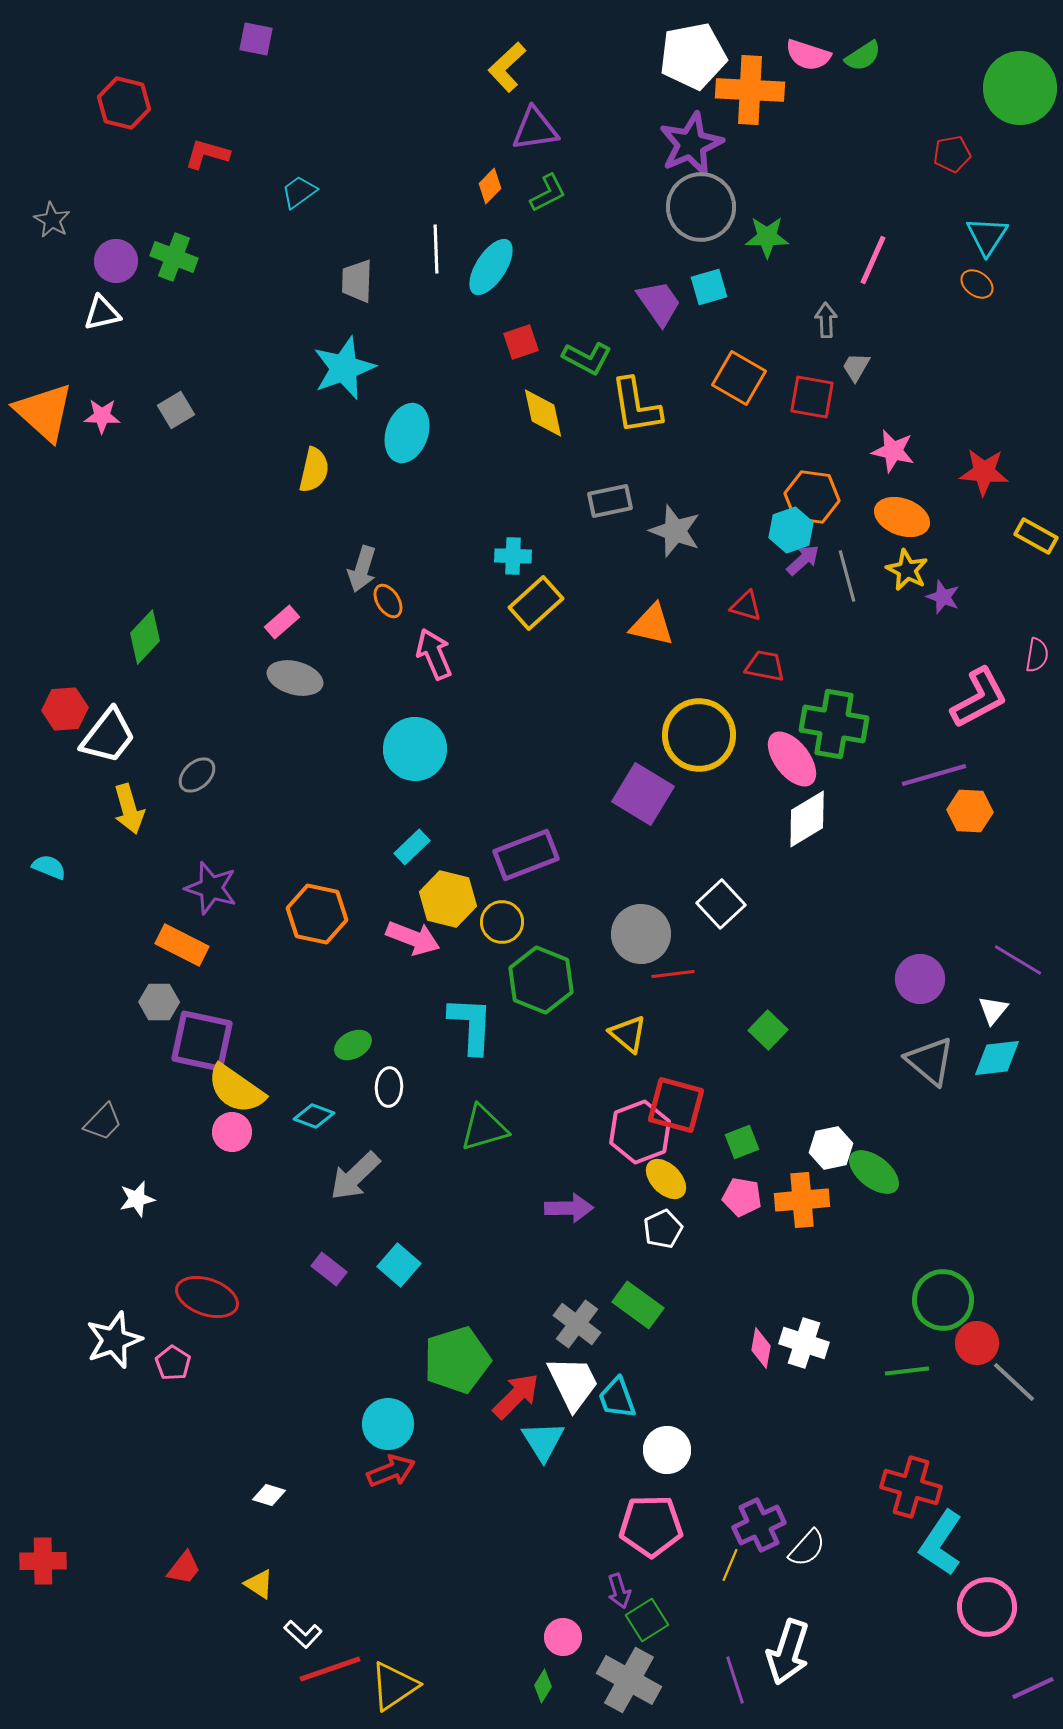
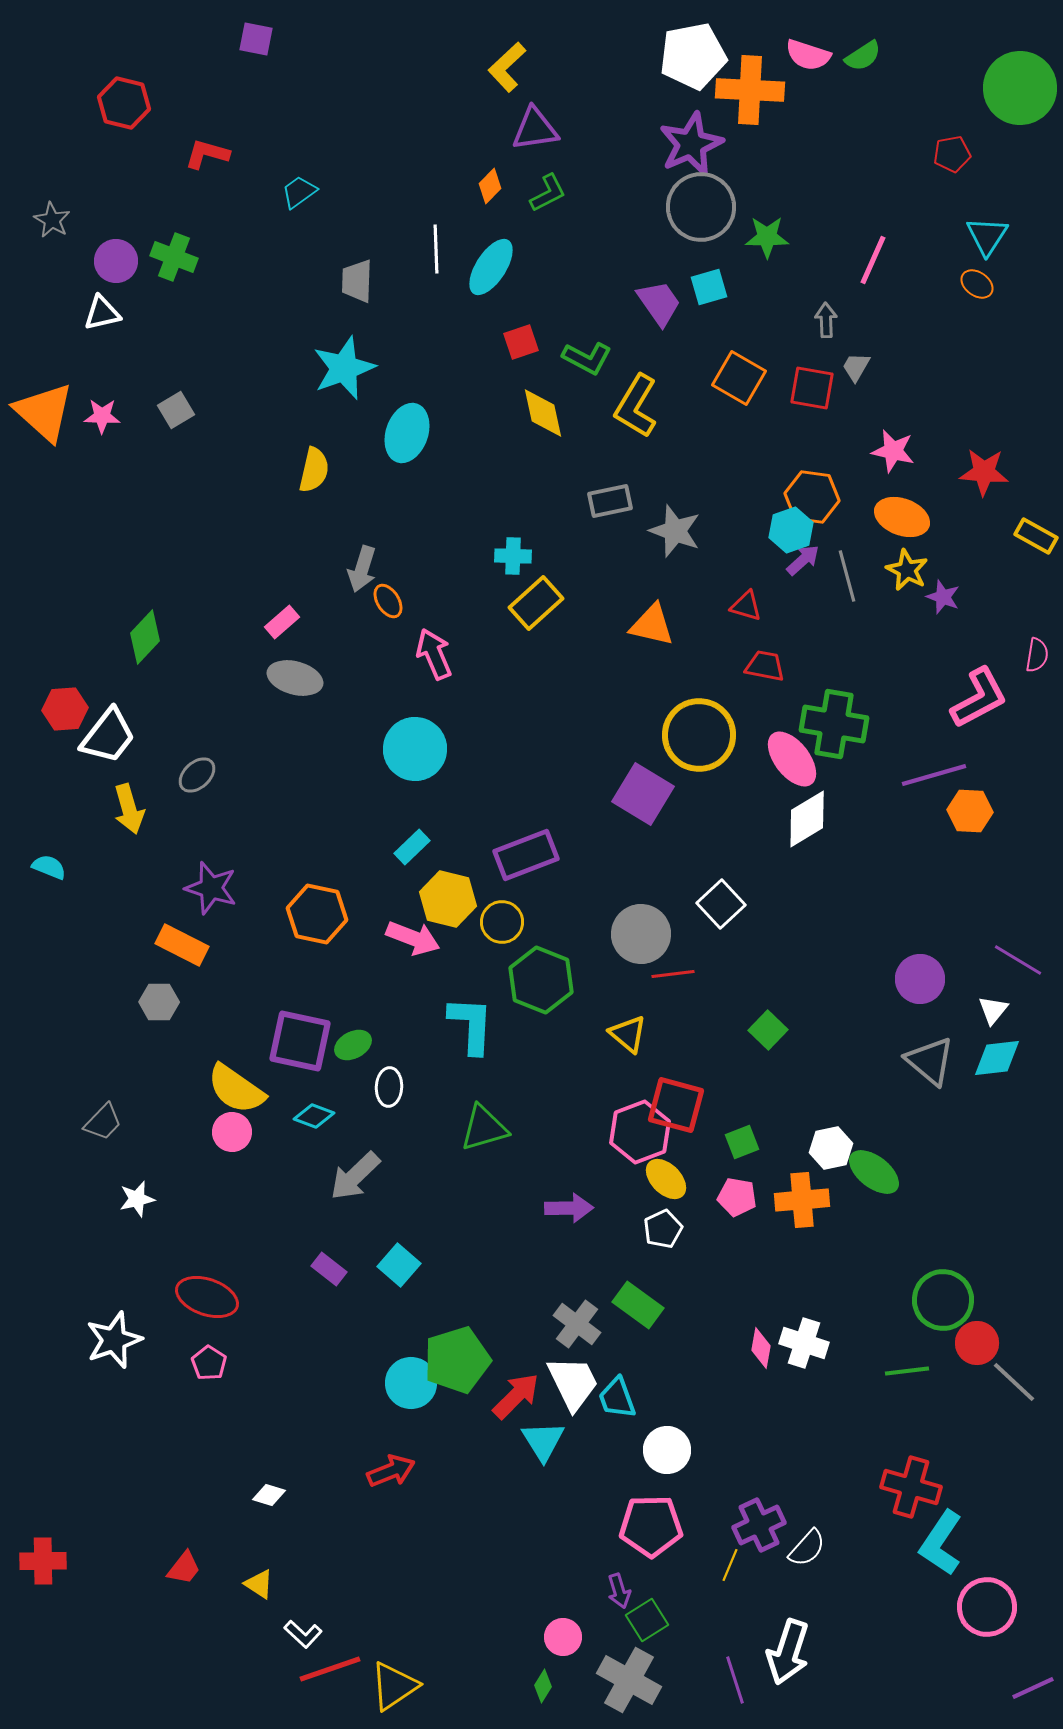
red square at (812, 397): moved 9 px up
yellow L-shape at (636, 406): rotated 40 degrees clockwise
purple square at (202, 1041): moved 98 px right
pink pentagon at (742, 1197): moved 5 px left
pink pentagon at (173, 1363): moved 36 px right
cyan circle at (388, 1424): moved 23 px right, 41 px up
